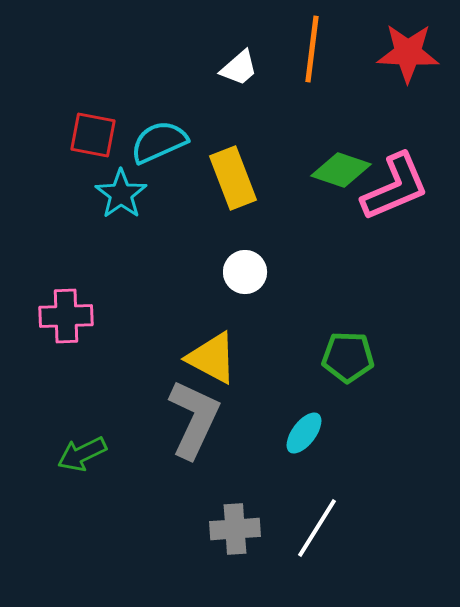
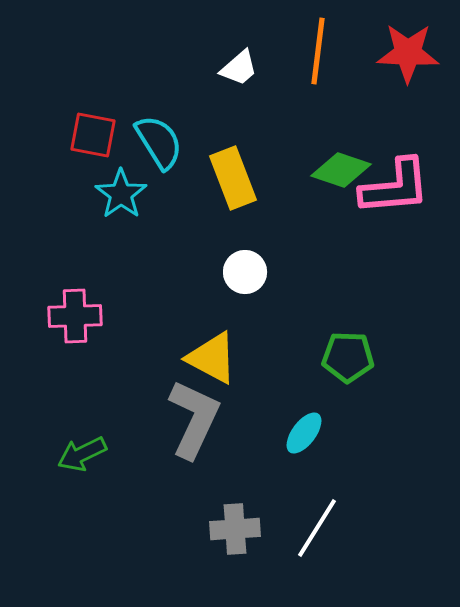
orange line: moved 6 px right, 2 px down
cyan semicircle: rotated 82 degrees clockwise
pink L-shape: rotated 18 degrees clockwise
pink cross: moved 9 px right
